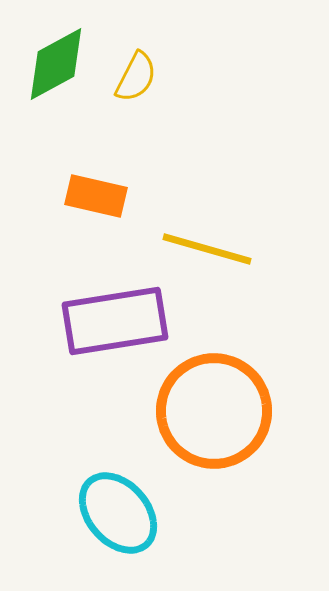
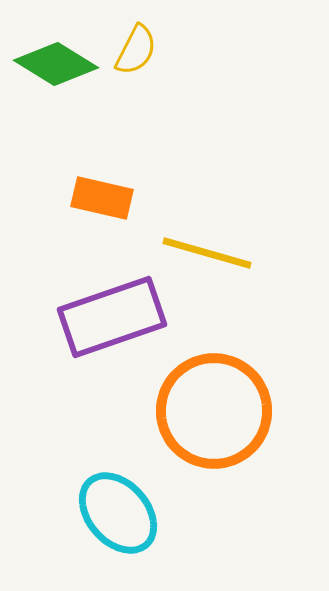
green diamond: rotated 60 degrees clockwise
yellow semicircle: moved 27 px up
orange rectangle: moved 6 px right, 2 px down
yellow line: moved 4 px down
purple rectangle: moved 3 px left, 4 px up; rotated 10 degrees counterclockwise
